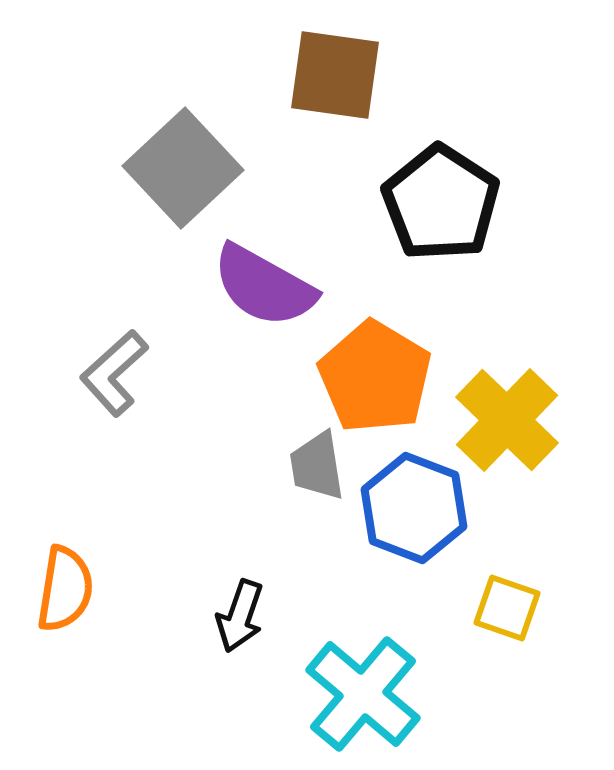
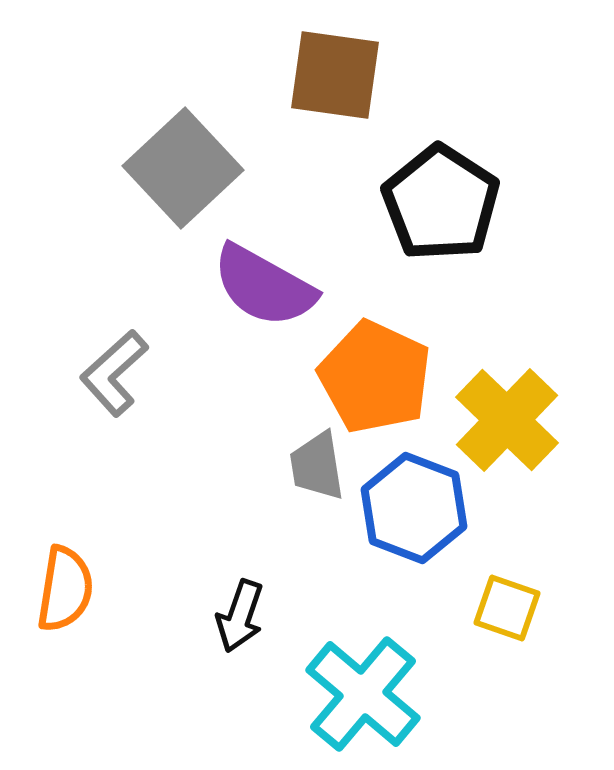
orange pentagon: rotated 6 degrees counterclockwise
